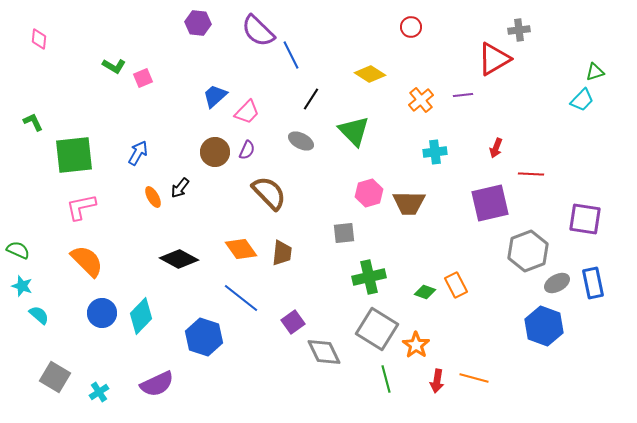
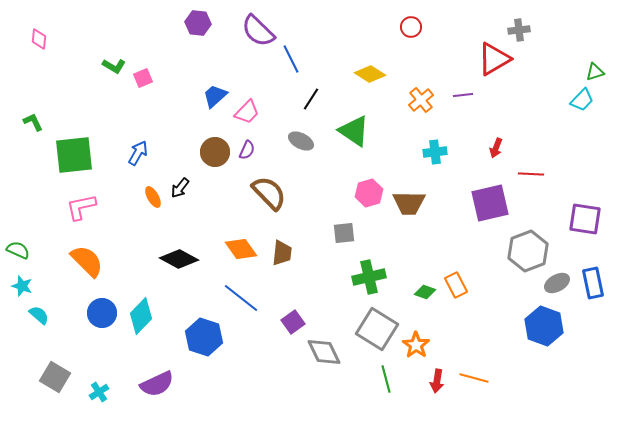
blue line at (291, 55): moved 4 px down
green triangle at (354, 131): rotated 12 degrees counterclockwise
